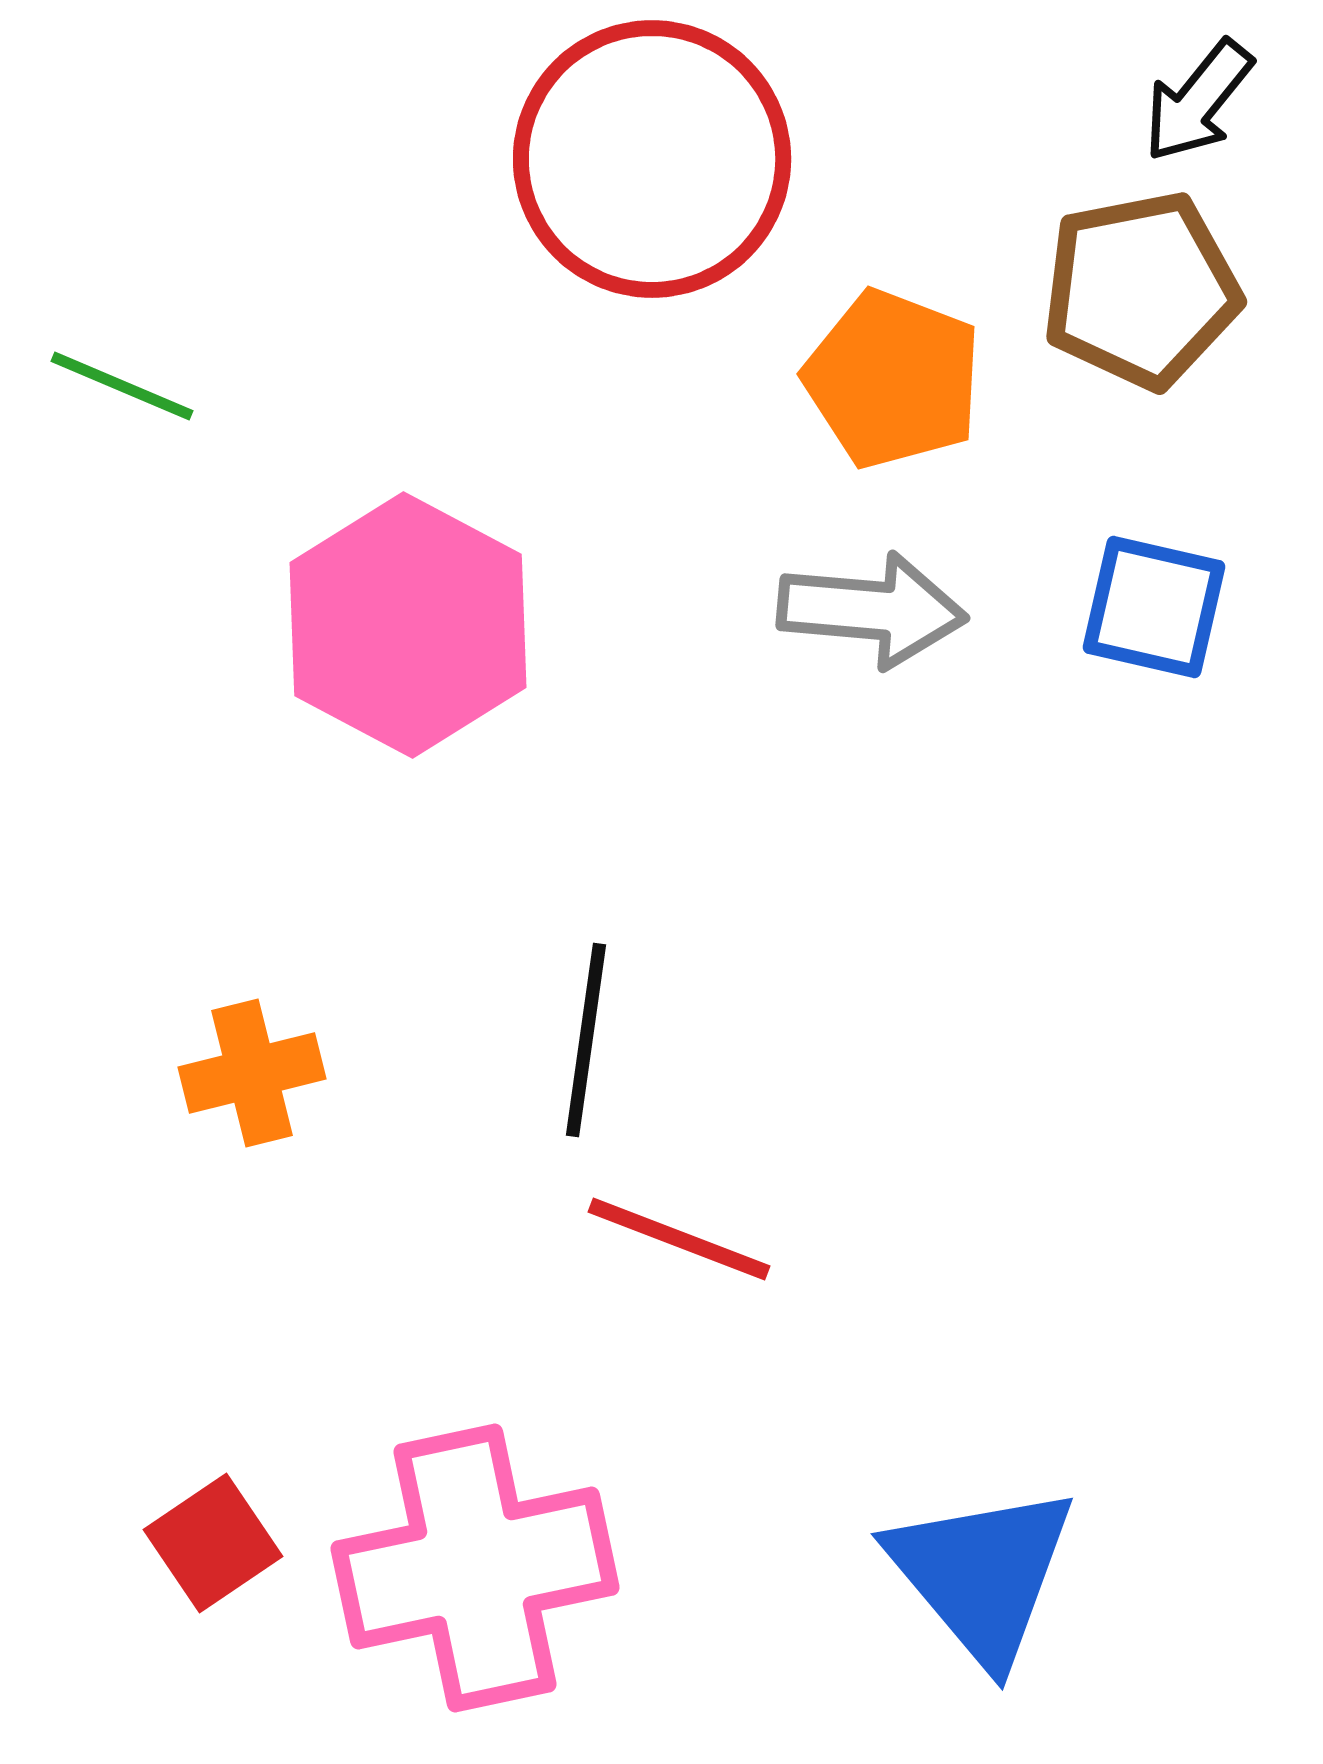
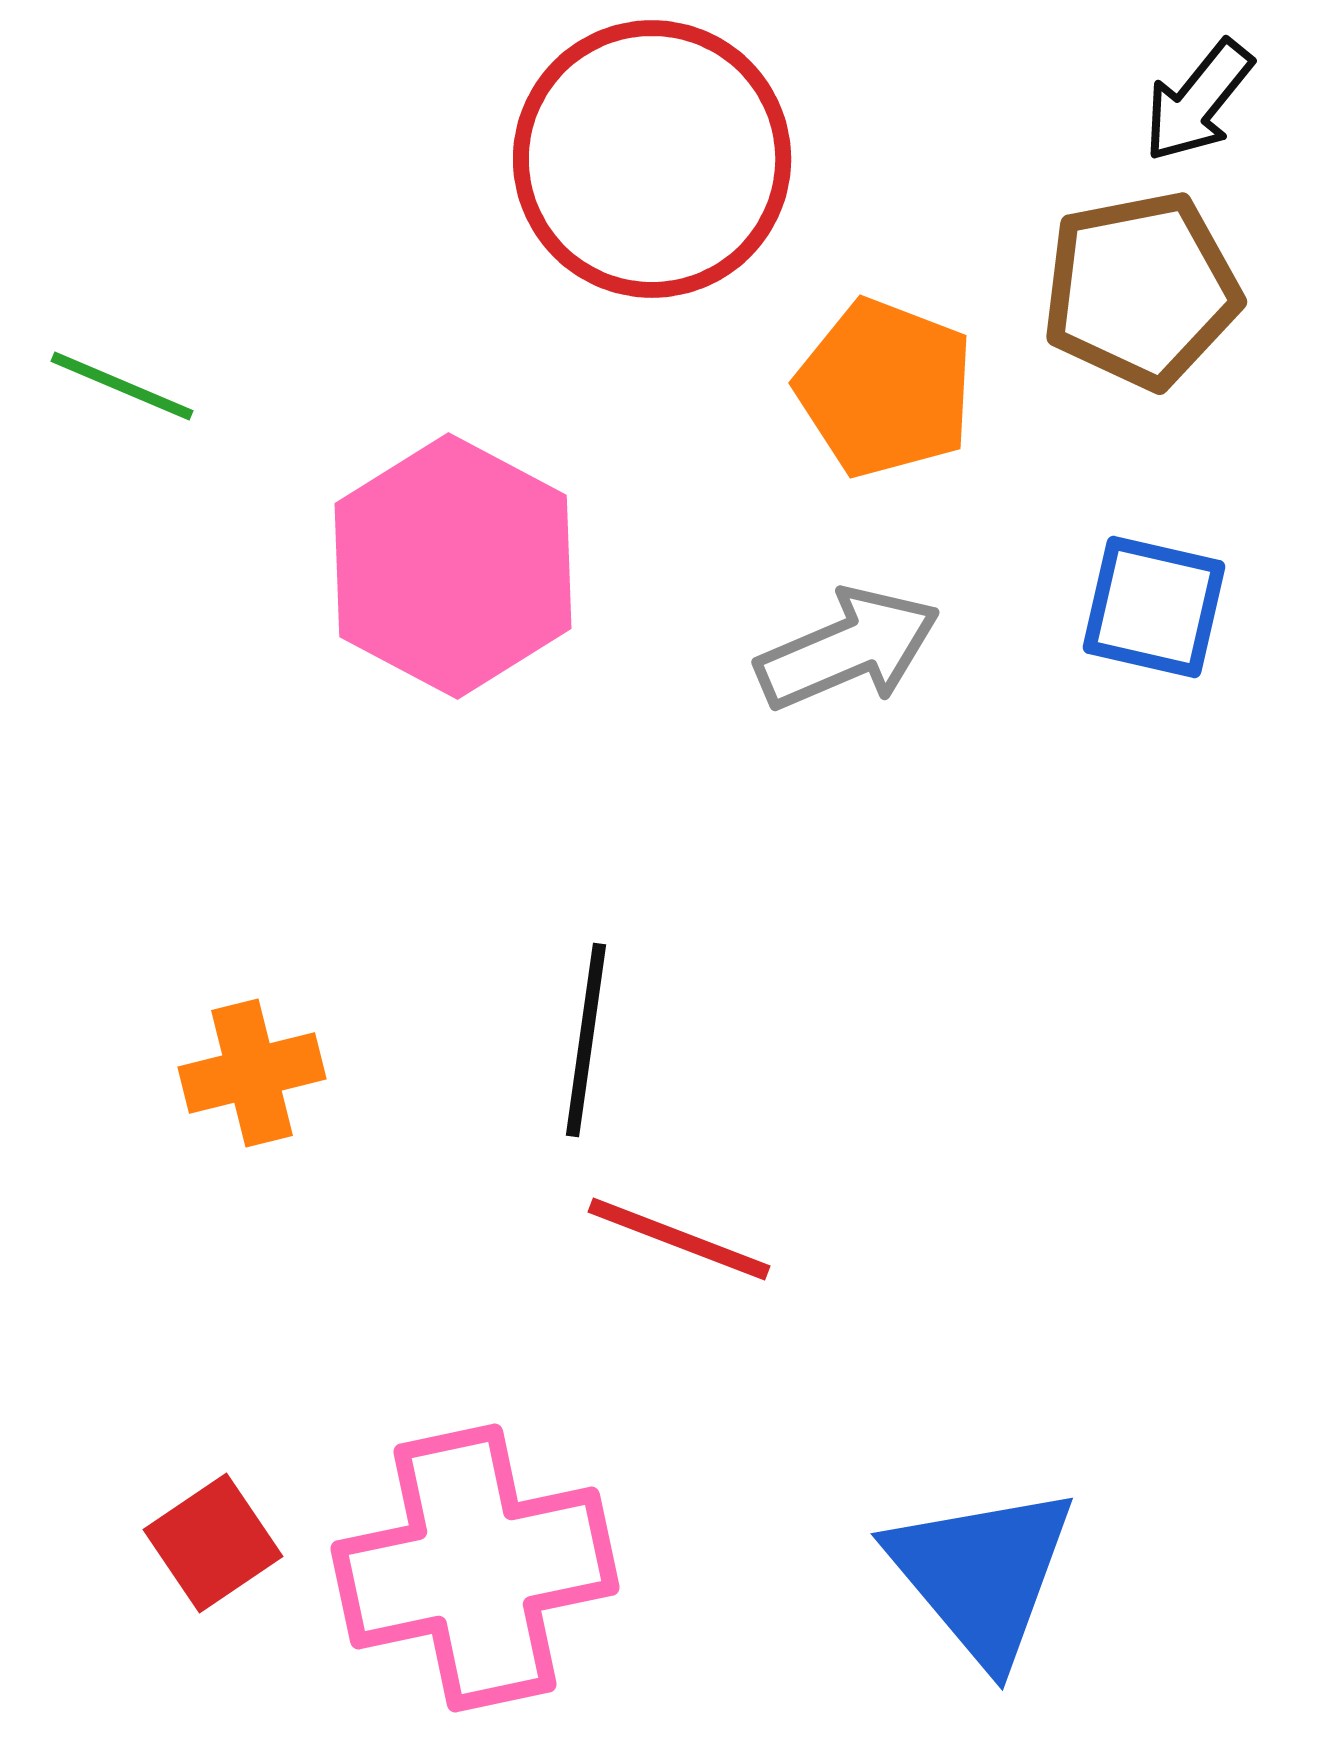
orange pentagon: moved 8 px left, 9 px down
gray arrow: moved 24 px left, 39 px down; rotated 28 degrees counterclockwise
pink hexagon: moved 45 px right, 59 px up
